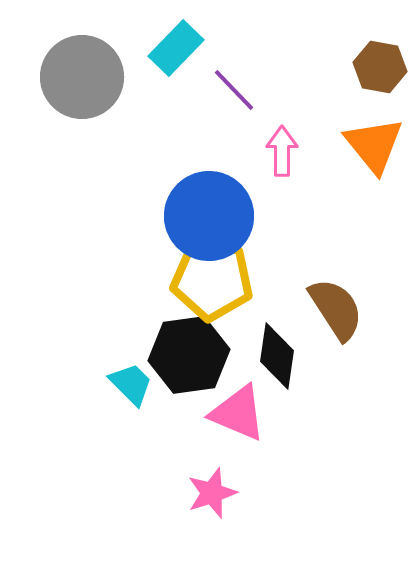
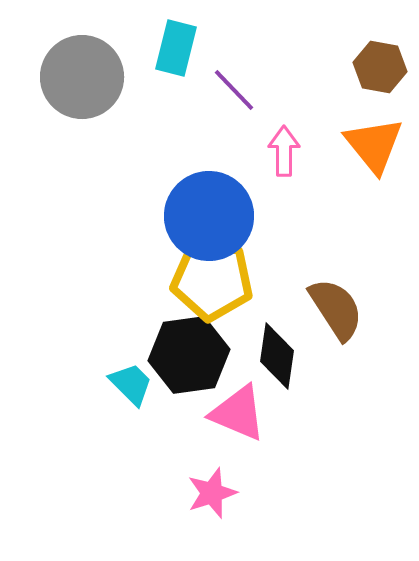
cyan rectangle: rotated 30 degrees counterclockwise
pink arrow: moved 2 px right
